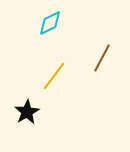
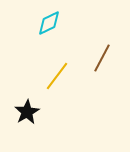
cyan diamond: moved 1 px left
yellow line: moved 3 px right
